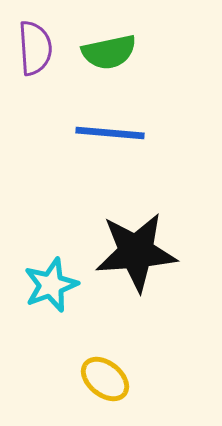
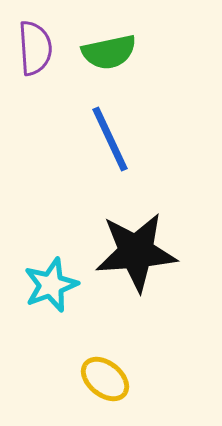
blue line: moved 6 px down; rotated 60 degrees clockwise
